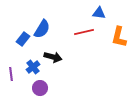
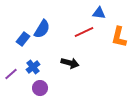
red line: rotated 12 degrees counterclockwise
black arrow: moved 17 px right, 6 px down
purple line: rotated 56 degrees clockwise
